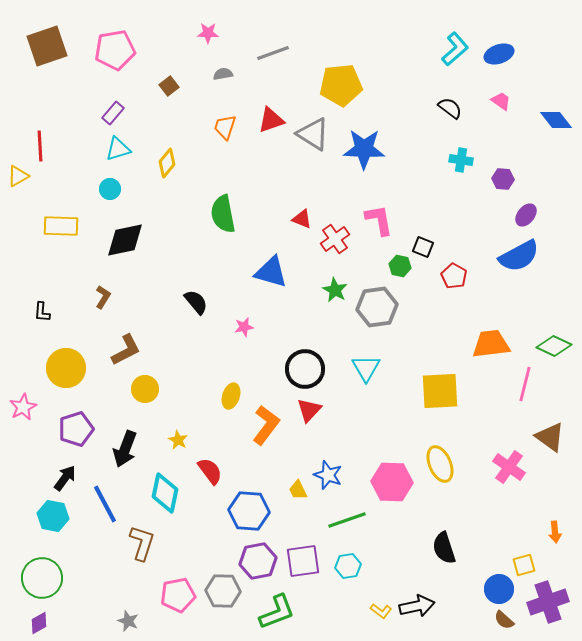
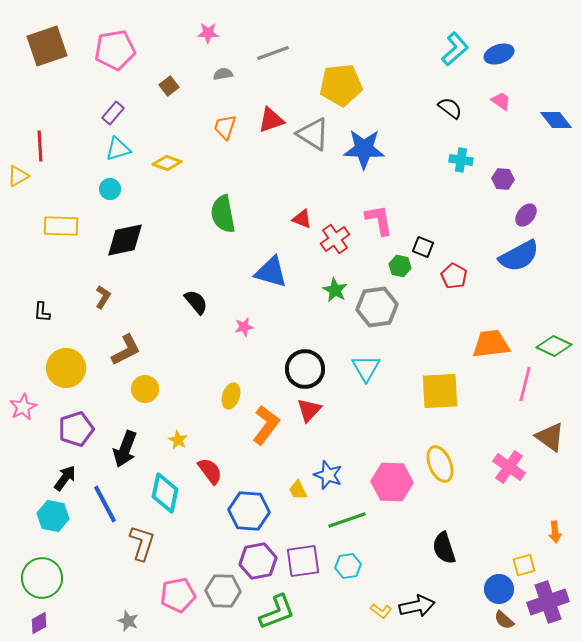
yellow diamond at (167, 163): rotated 72 degrees clockwise
